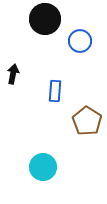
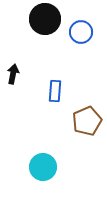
blue circle: moved 1 px right, 9 px up
brown pentagon: rotated 16 degrees clockwise
